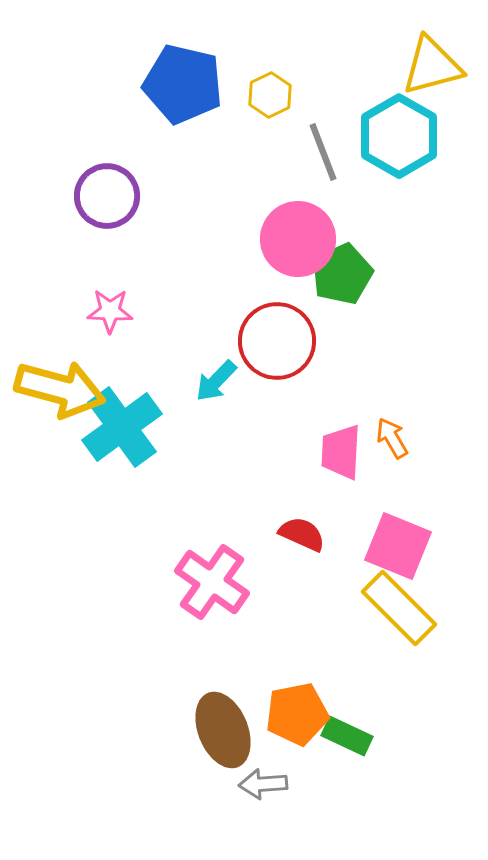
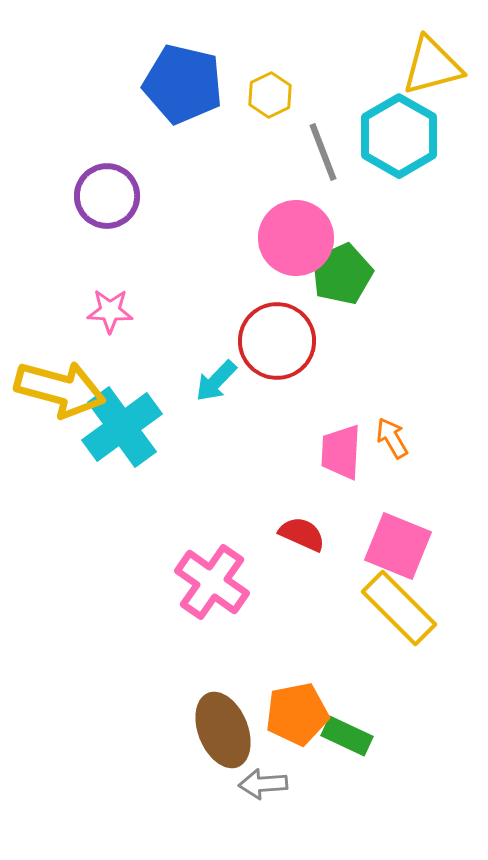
pink circle: moved 2 px left, 1 px up
